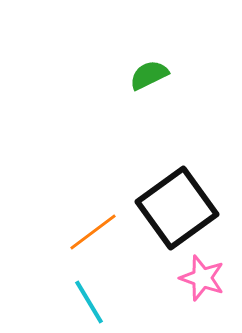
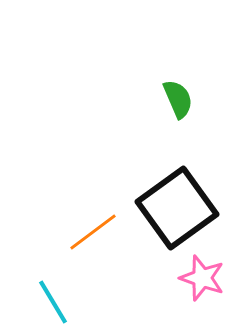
green semicircle: moved 29 px right, 24 px down; rotated 93 degrees clockwise
cyan line: moved 36 px left
